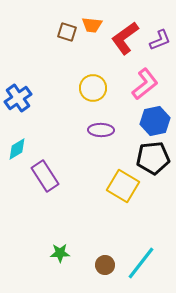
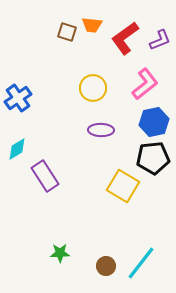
blue hexagon: moved 1 px left, 1 px down
brown circle: moved 1 px right, 1 px down
